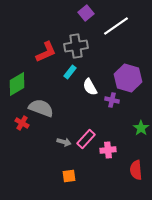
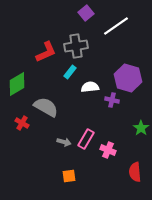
white semicircle: rotated 114 degrees clockwise
gray semicircle: moved 5 px right, 1 px up; rotated 10 degrees clockwise
pink rectangle: rotated 12 degrees counterclockwise
pink cross: rotated 28 degrees clockwise
red semicircle: moved 1 px left, 2 px down
